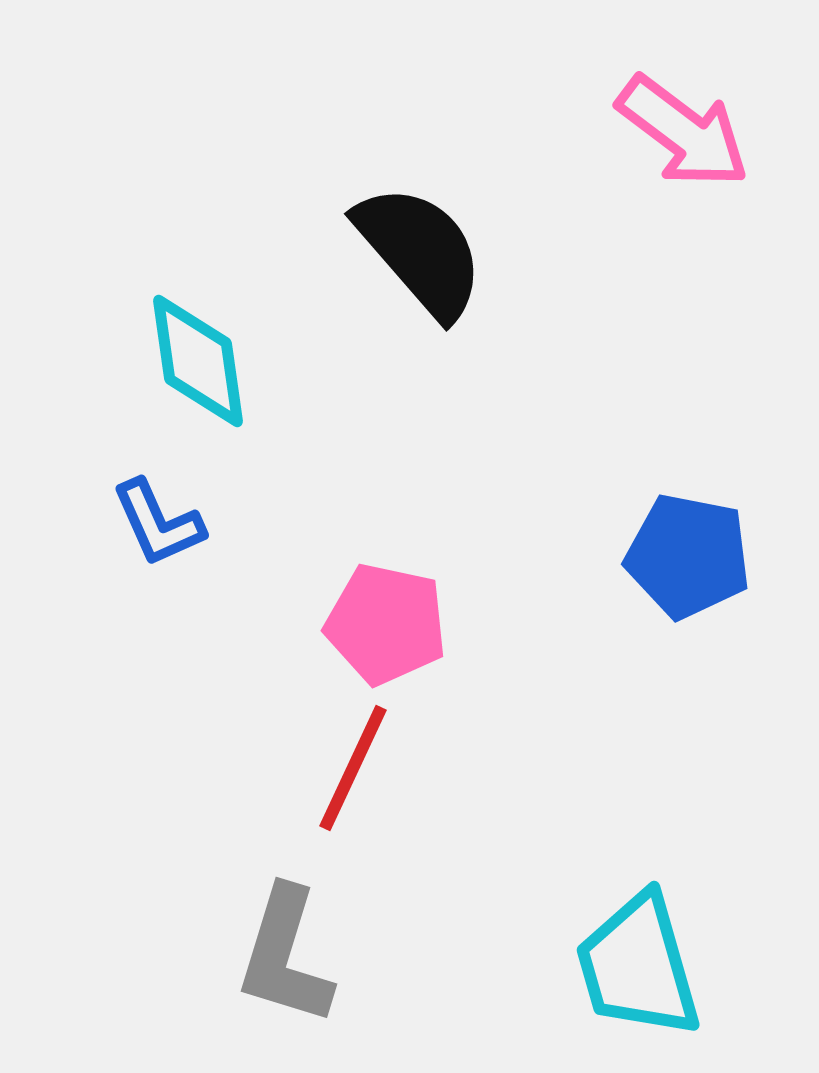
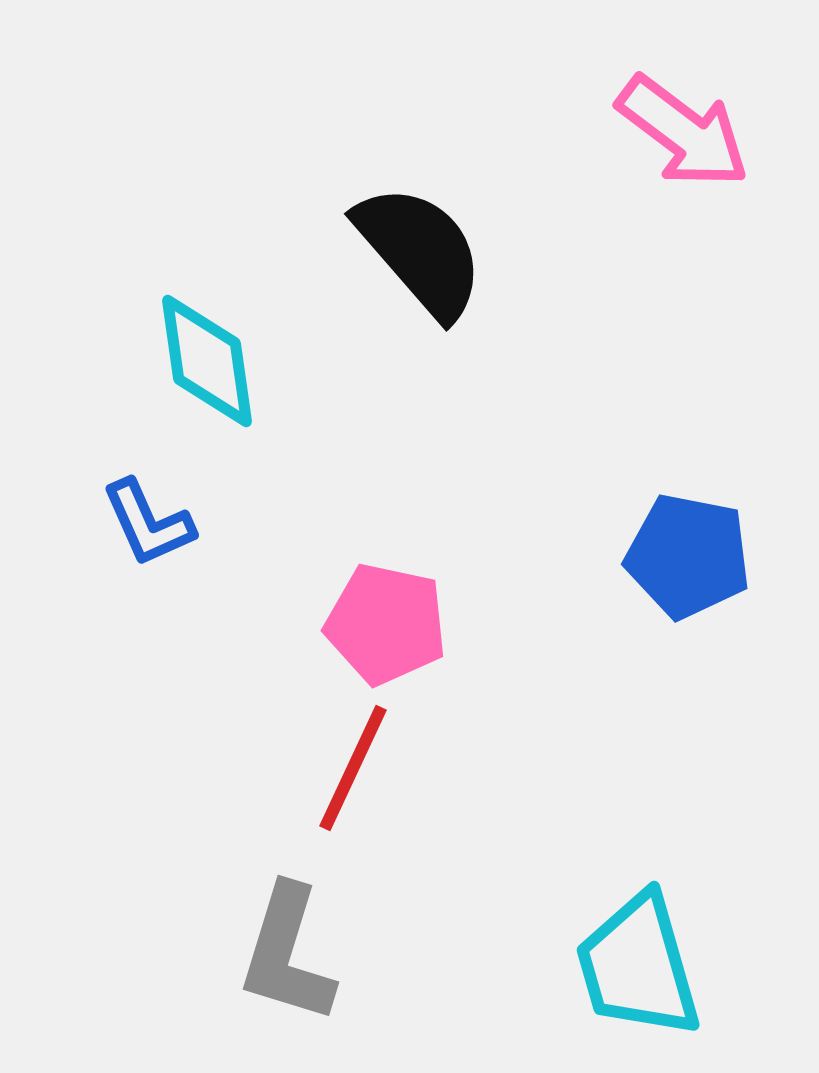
cyan diamond: moved 9 px right
blue L-shape: moved 10 px left
gray L-shape: moved 2 px right, 2 px up
